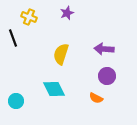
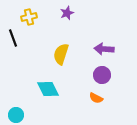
yellow cross: rotated 35 degrees counterclockwise
purple circle: moved 5 px left, 1 px up
cyan diamond: moved 6 px left
cyan circle: moved 14 px down
